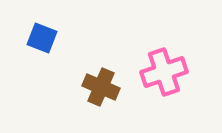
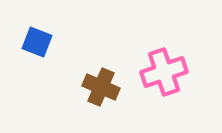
blue square: moved 5 px left, 4 px down
